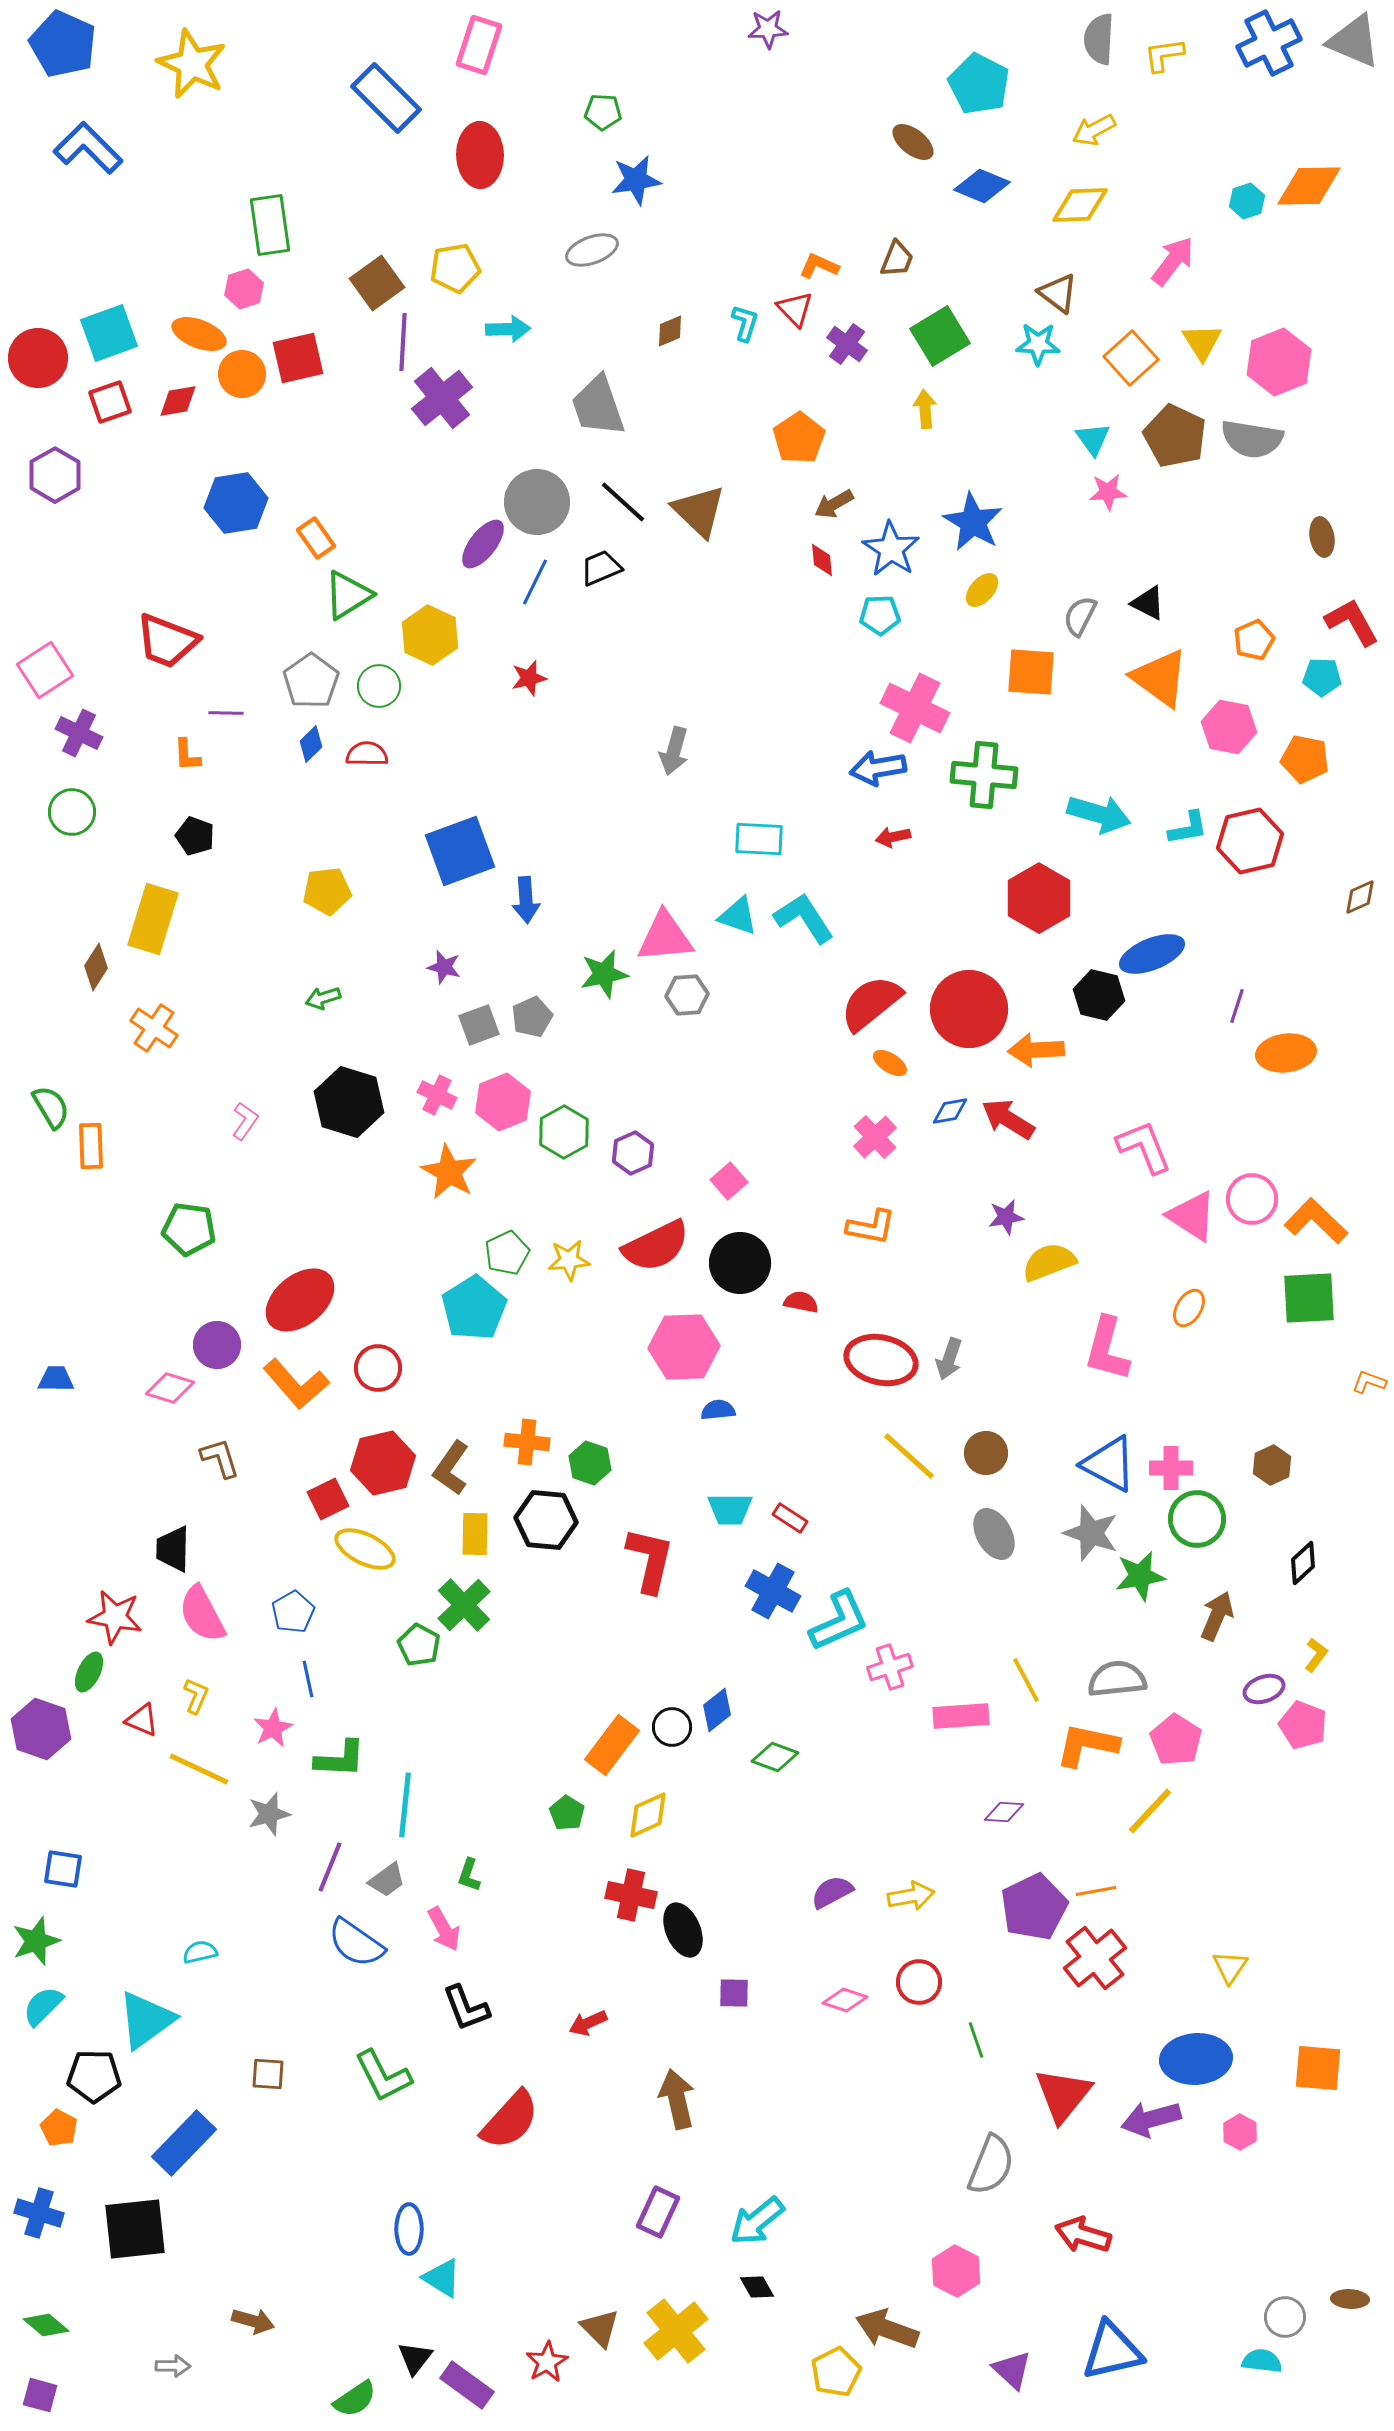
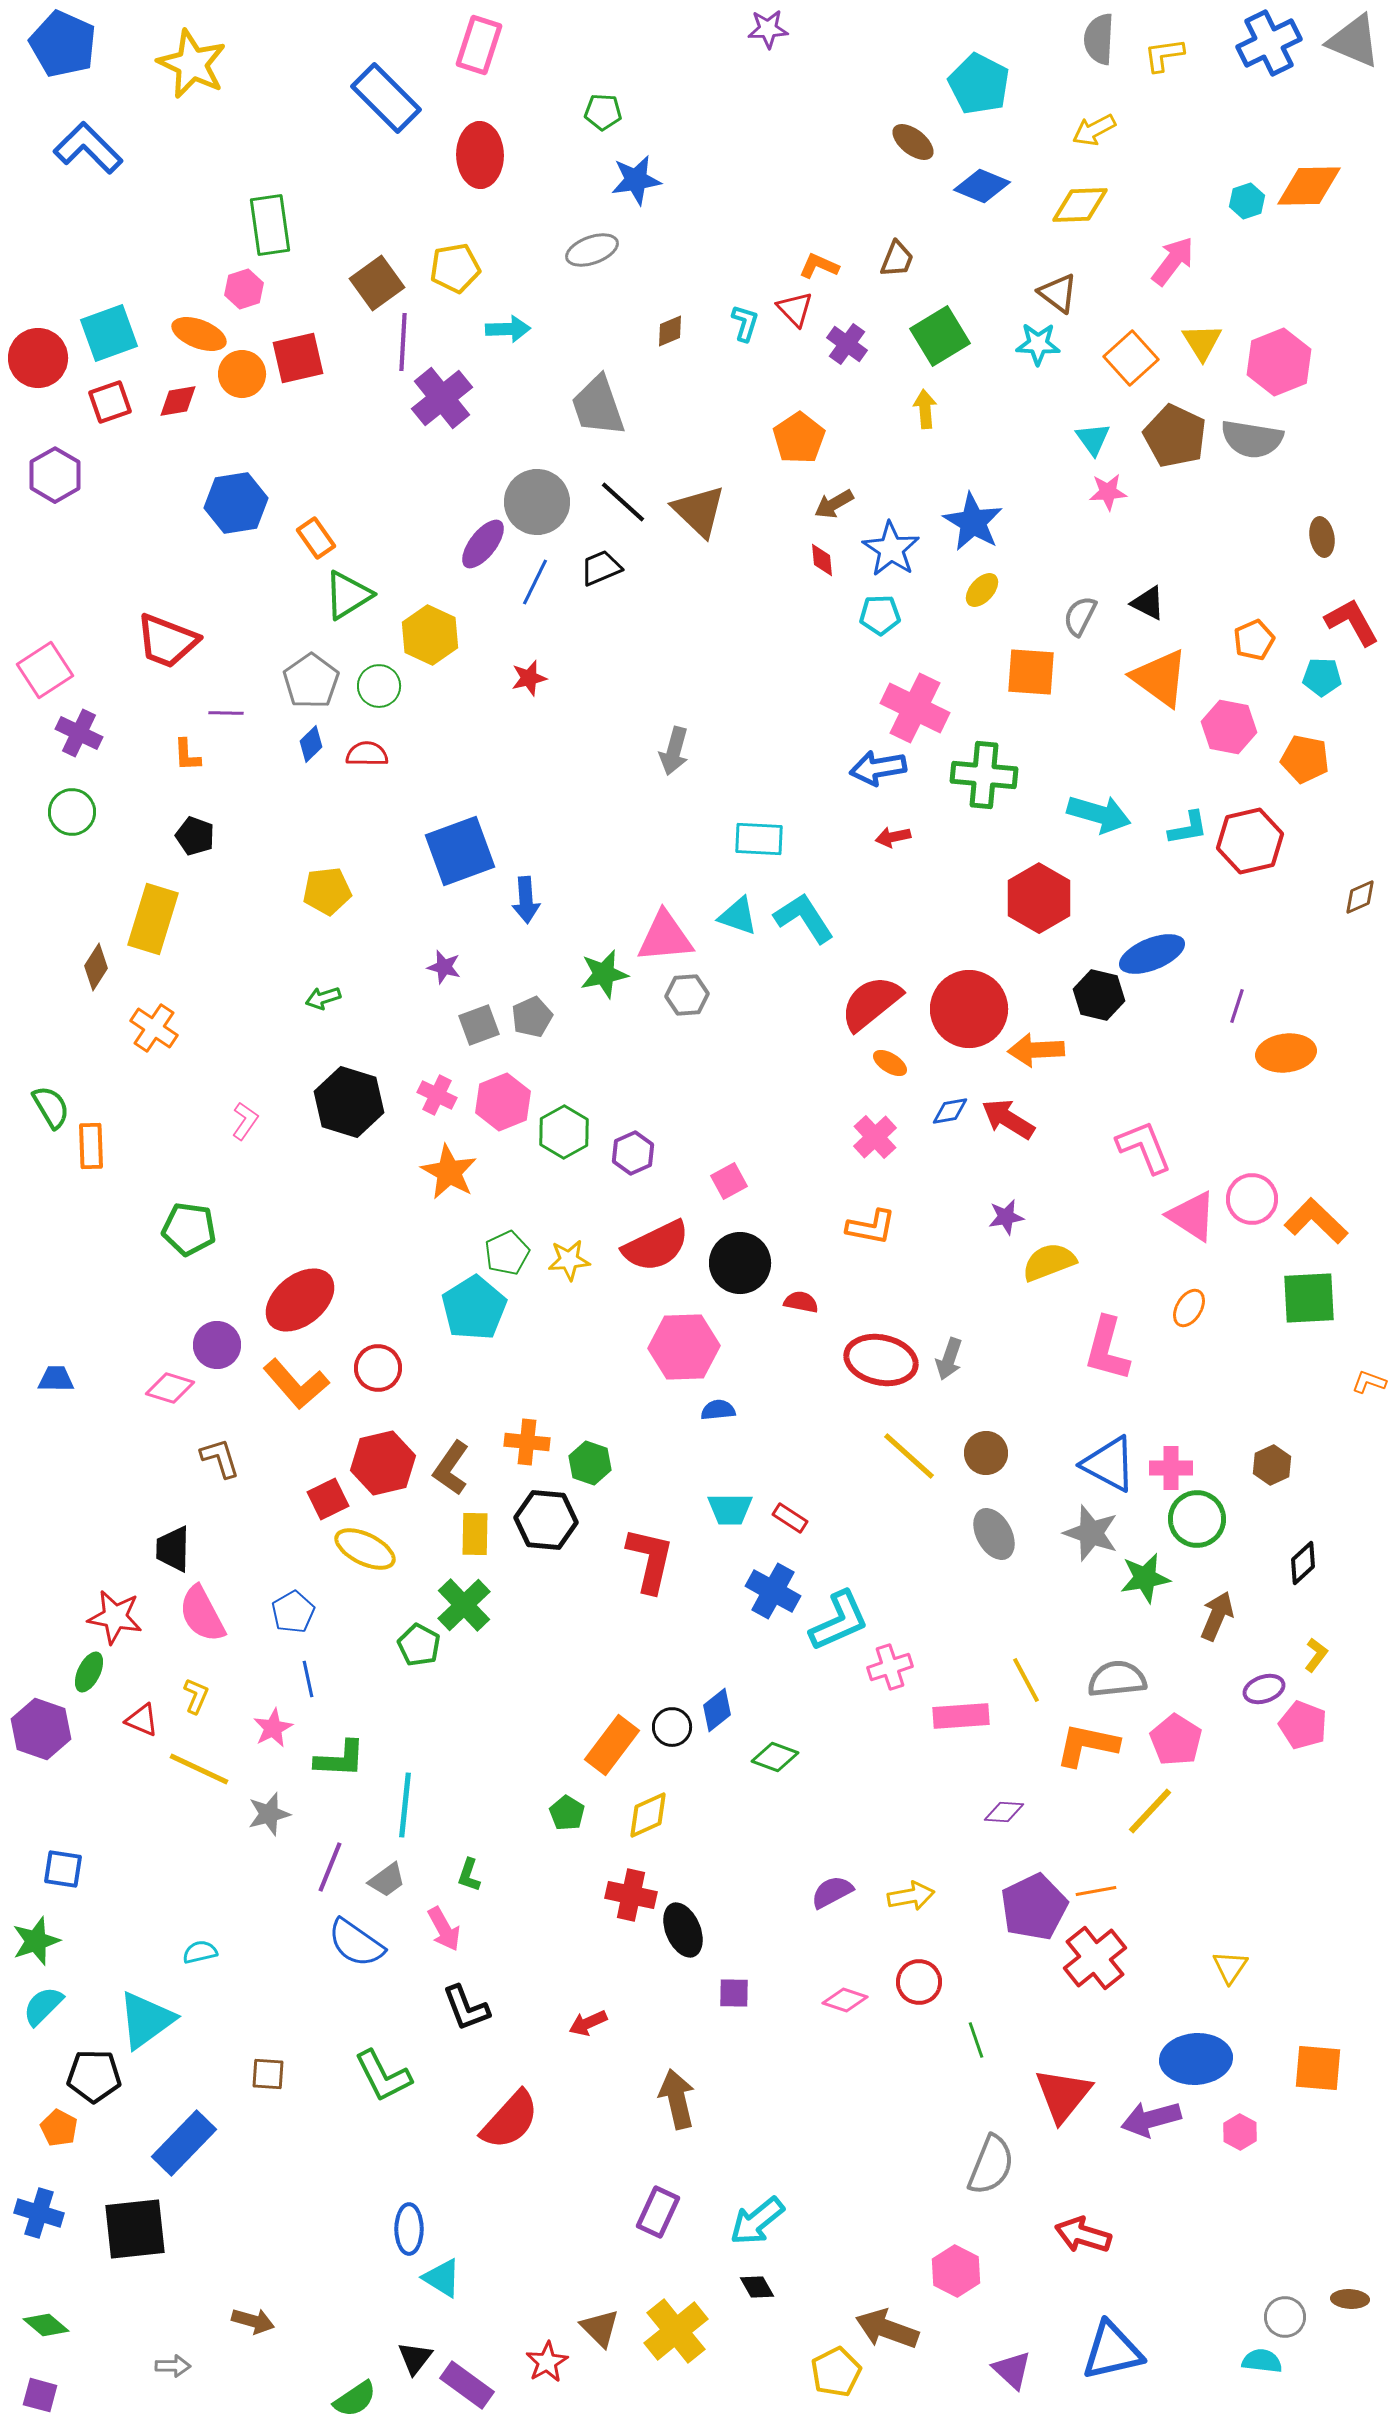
pink square at (729, 1181): rotated 12 degrees clockwise
green star at (1140, 1576): moved 5 px right, 2 px down
